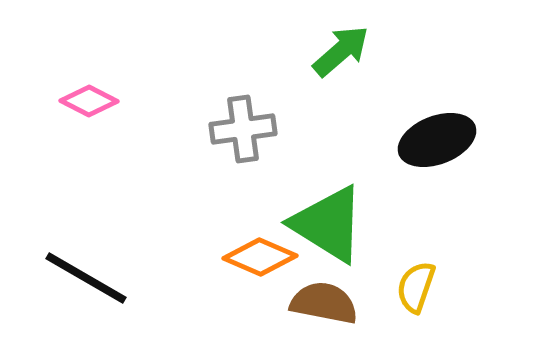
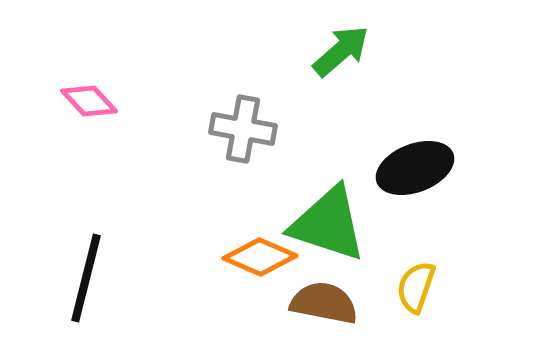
pink diamond: rotated 20 degrees clockwise
gray cross: rotated 18 degrees clockwise
black ellipse: moved 22 px left, 28 px down
green triangle: rotated 14 degrees counterclockwise
black line: rotated 74 degrees clockwise
